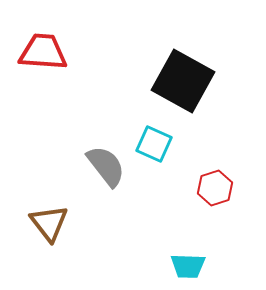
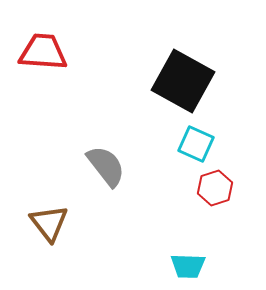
cyan square: moved 42 px right
